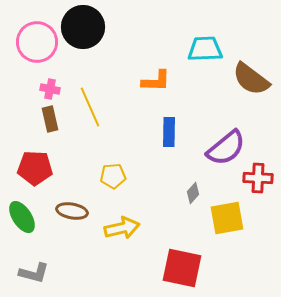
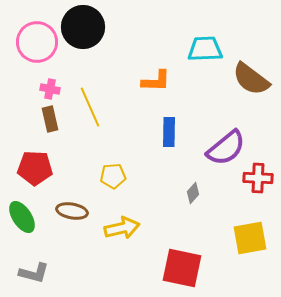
yellow square: moved 23 px right, 20 px down
